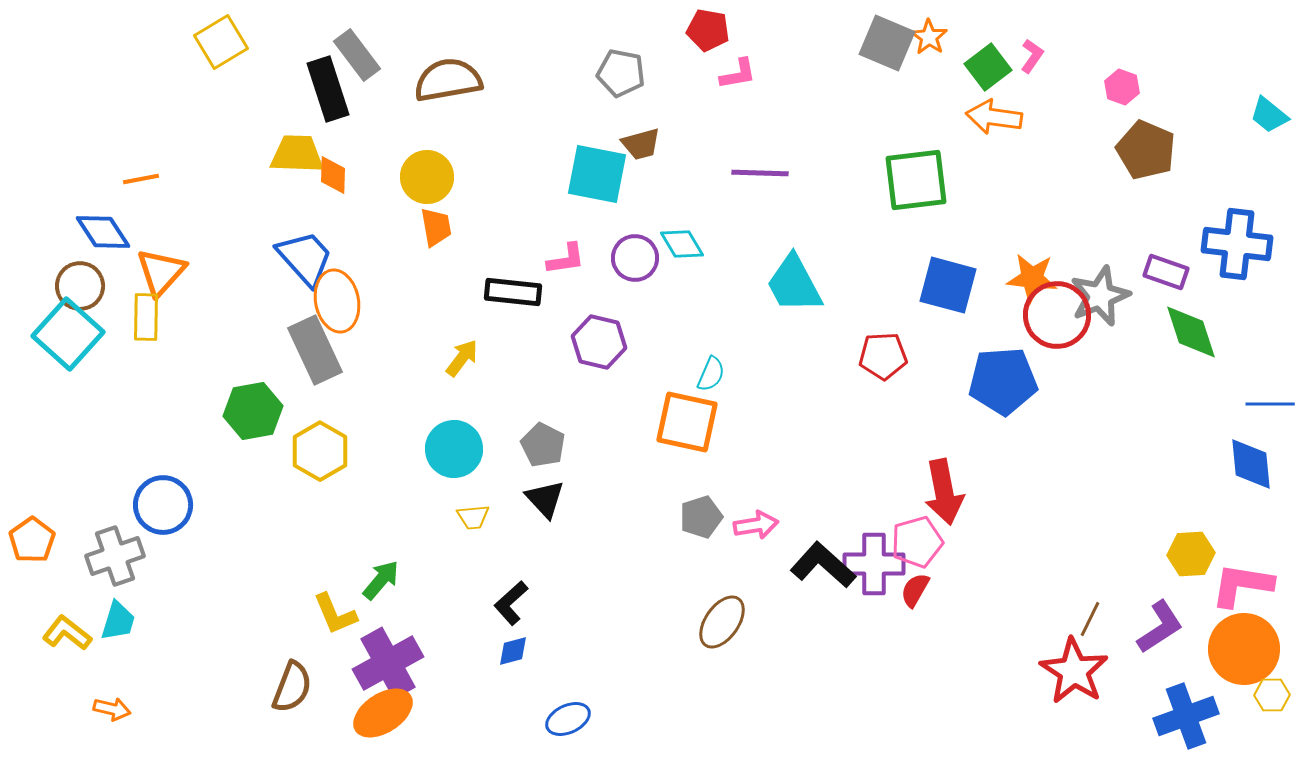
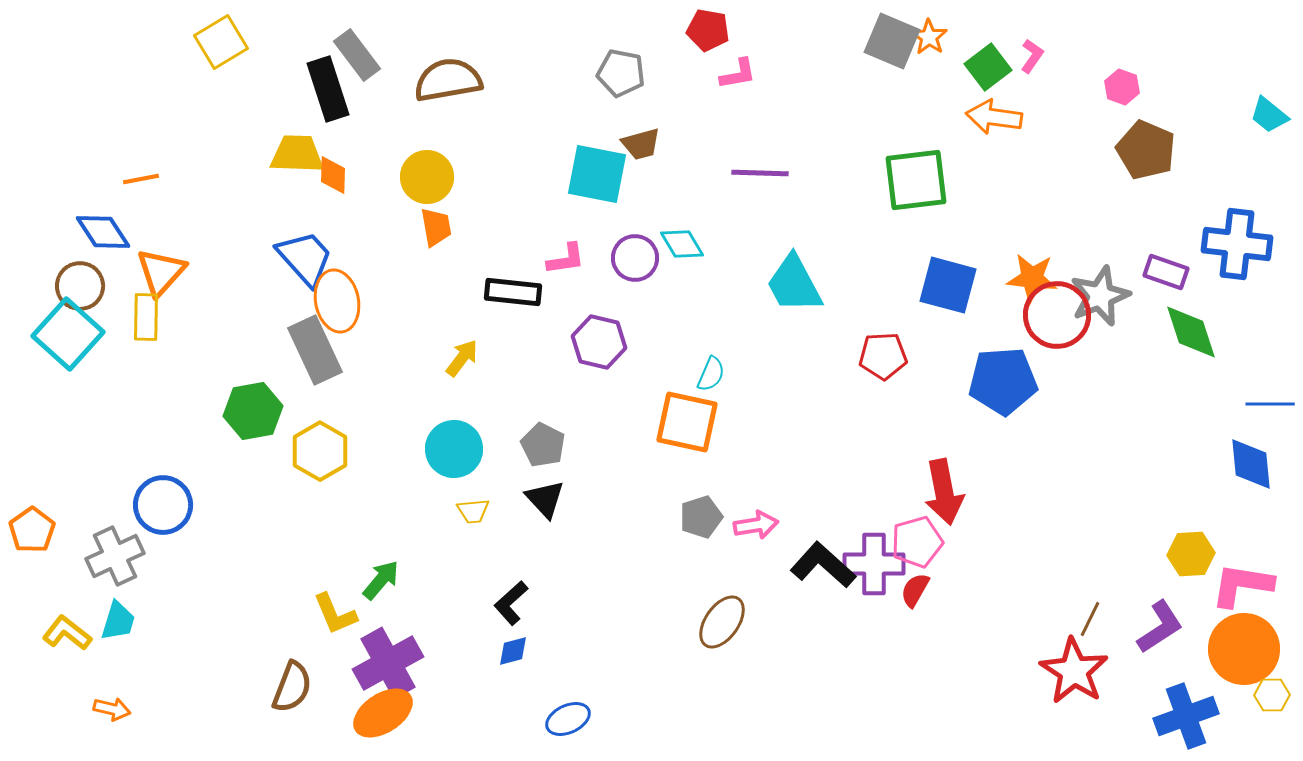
gray square at (887, 43): moved 5 px right, 2 px up
yellow trapezoid at (473, 517): moved 6 px up
orange pentagon at (32, 540): moved 10 px up
gray cross at (115, 556): rotated 6 degrees counterclockwise
